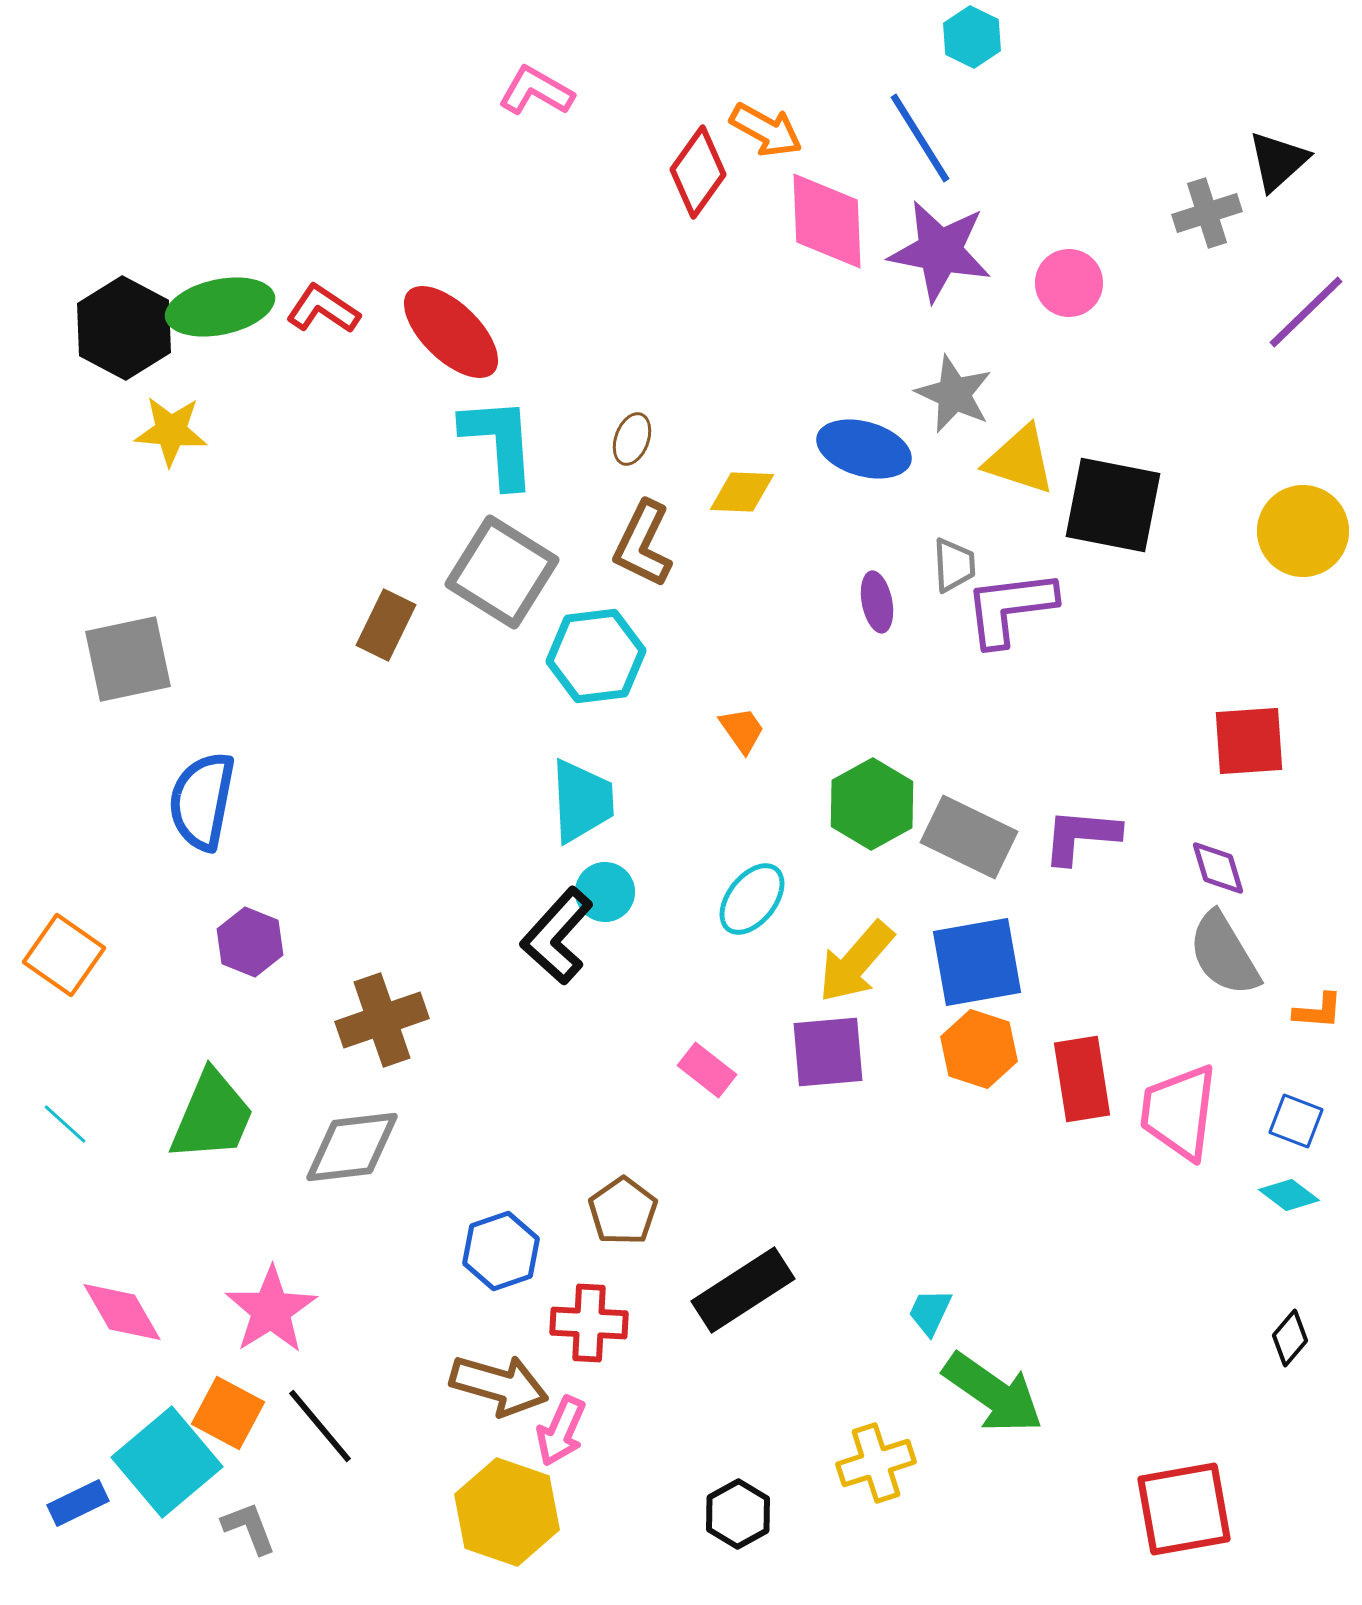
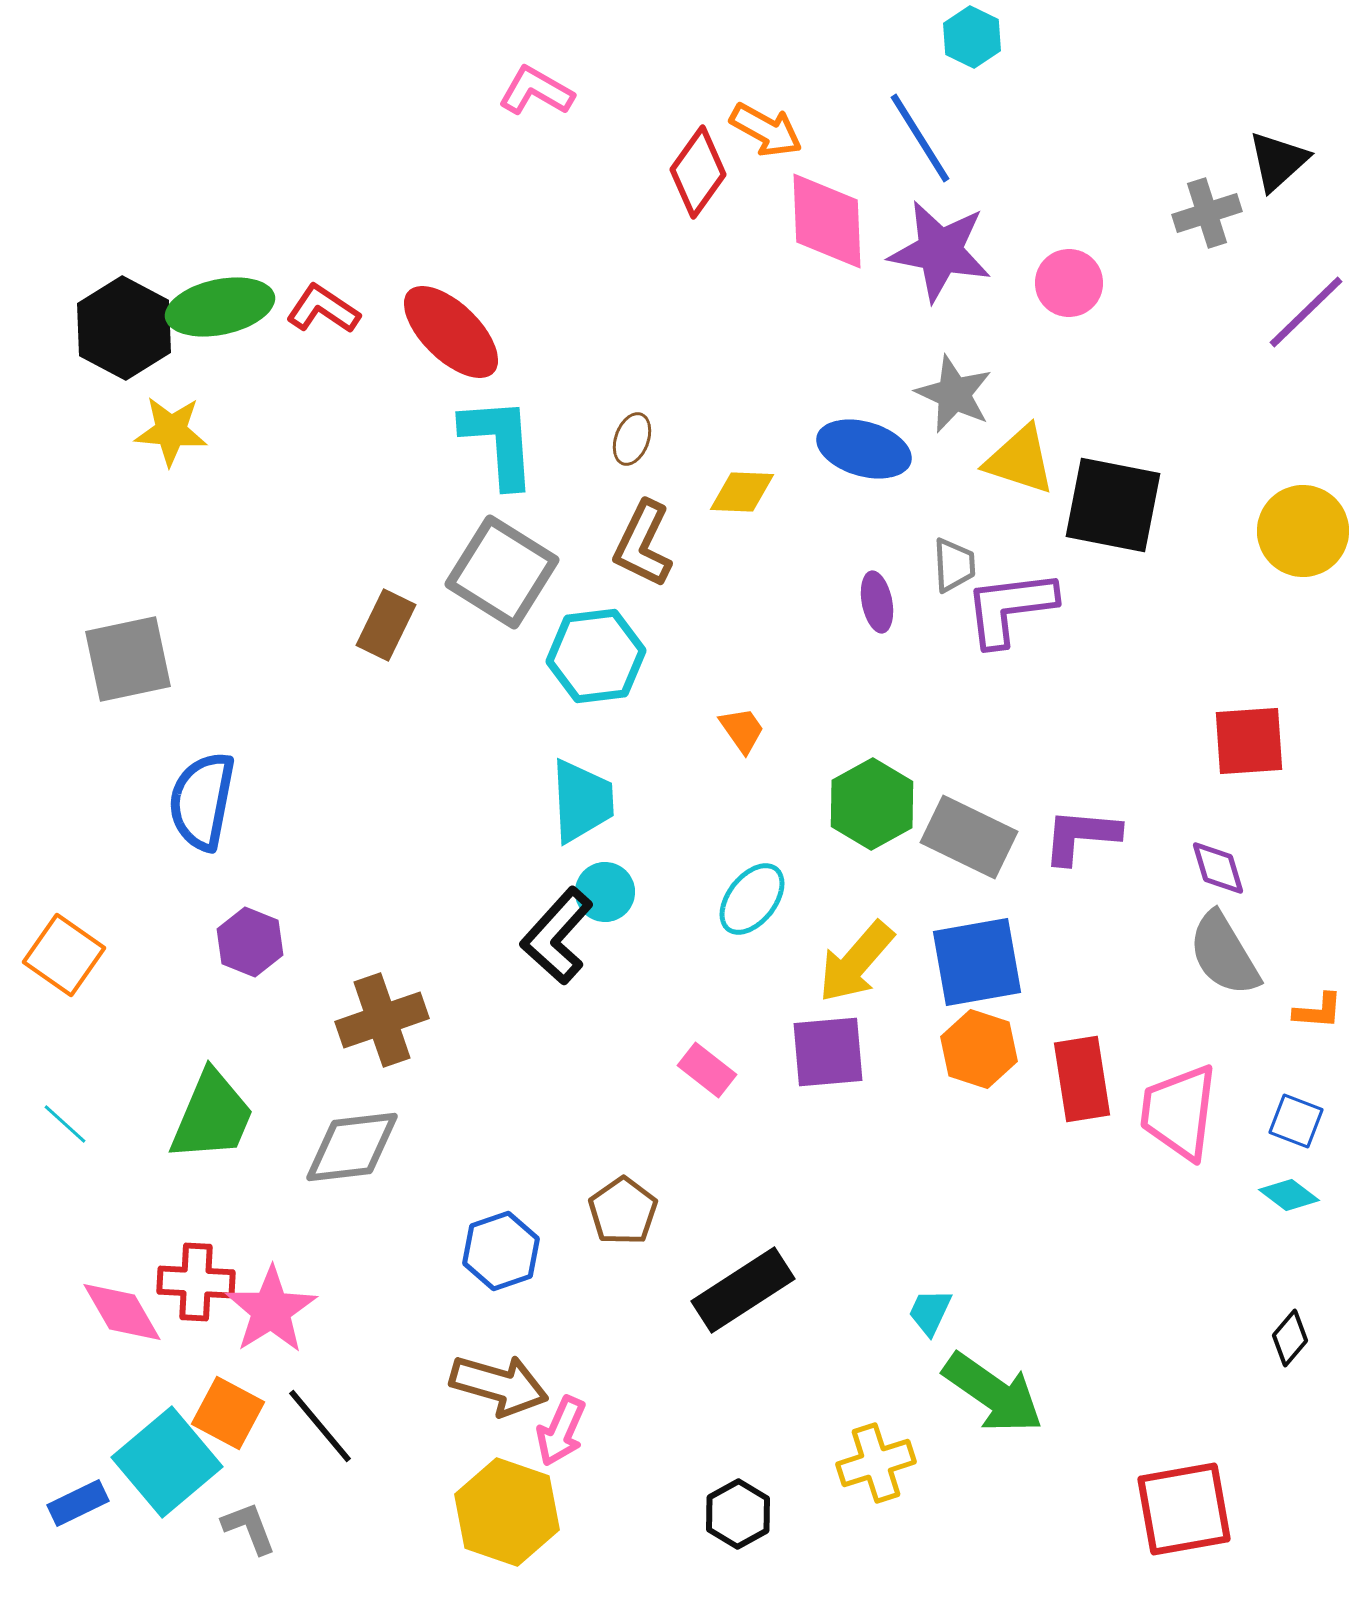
red cross at (589, 1323): moved 393 px left, 41 px up
